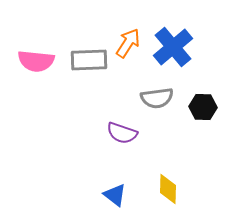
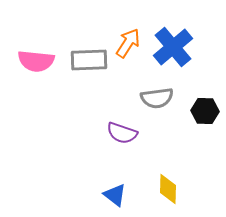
black hexagon: moved 2 px right, 4 px down
